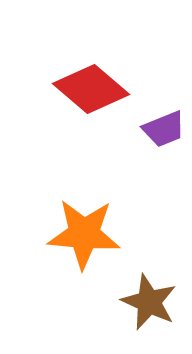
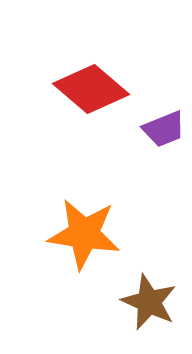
orange star: rotated 4 degrees clockwise
